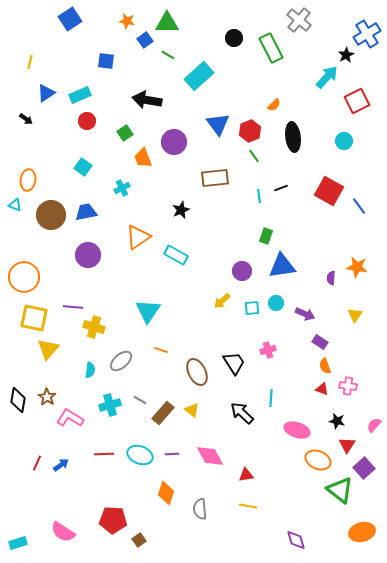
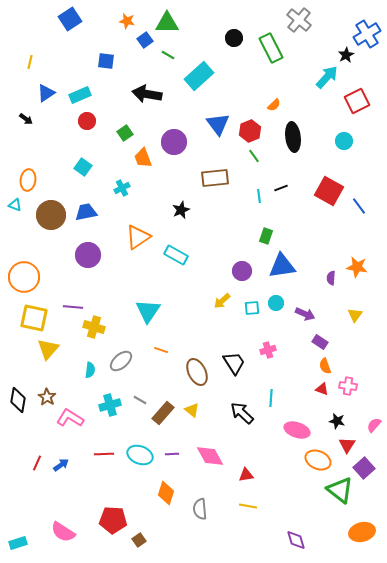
black arrow at (147, 100): moved 6 px up
